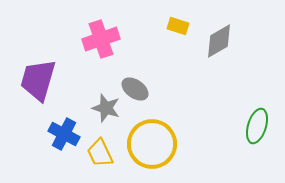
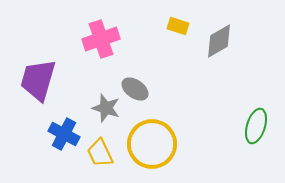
green ellipse: moved 1 px left
